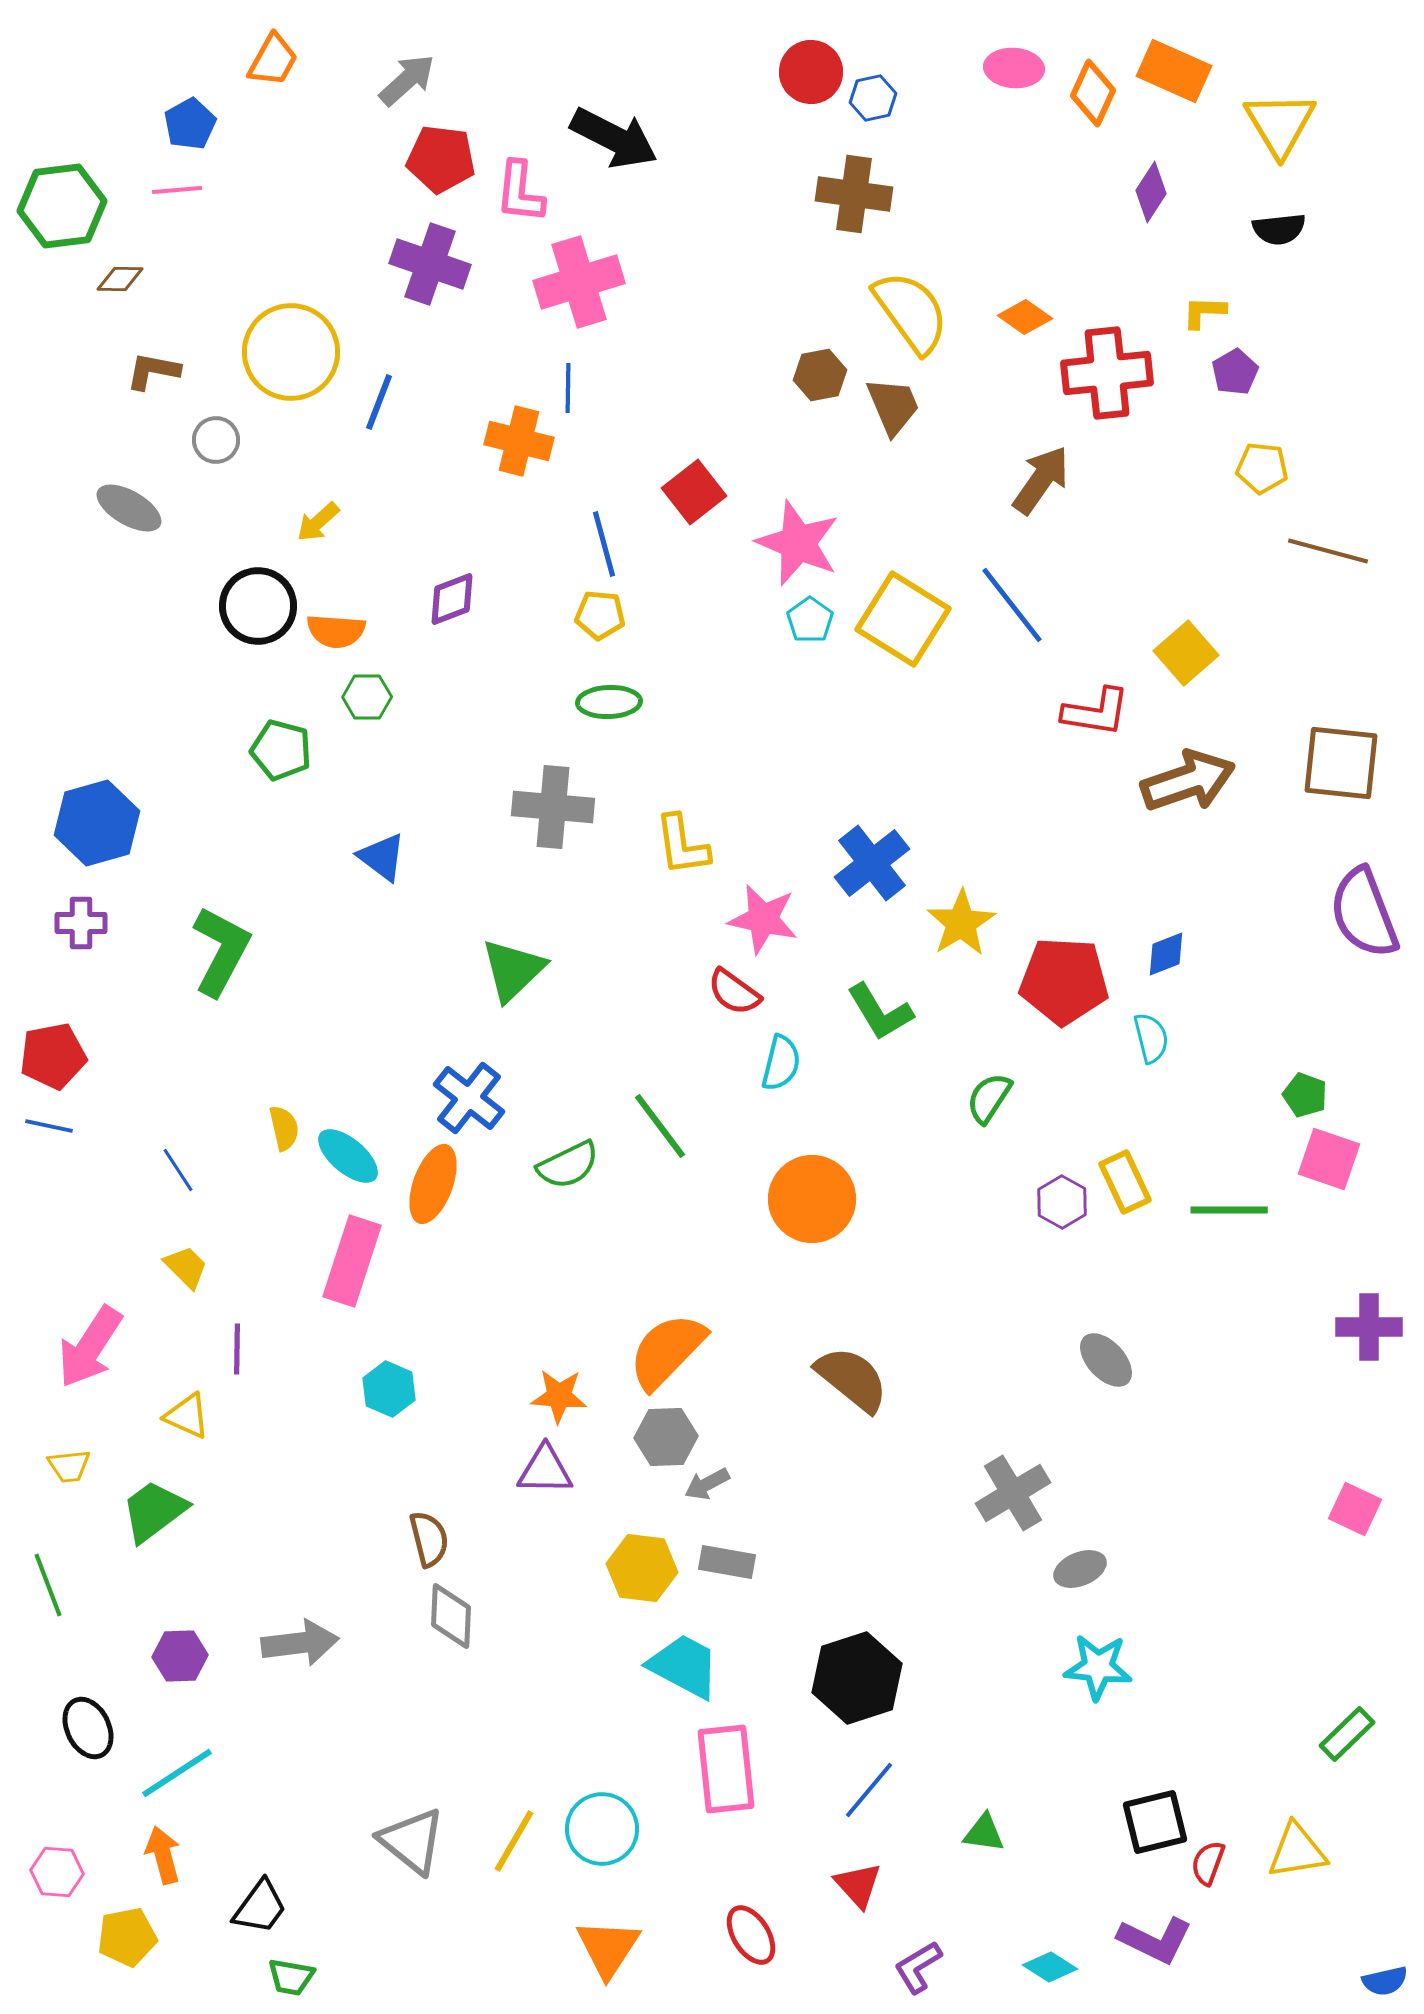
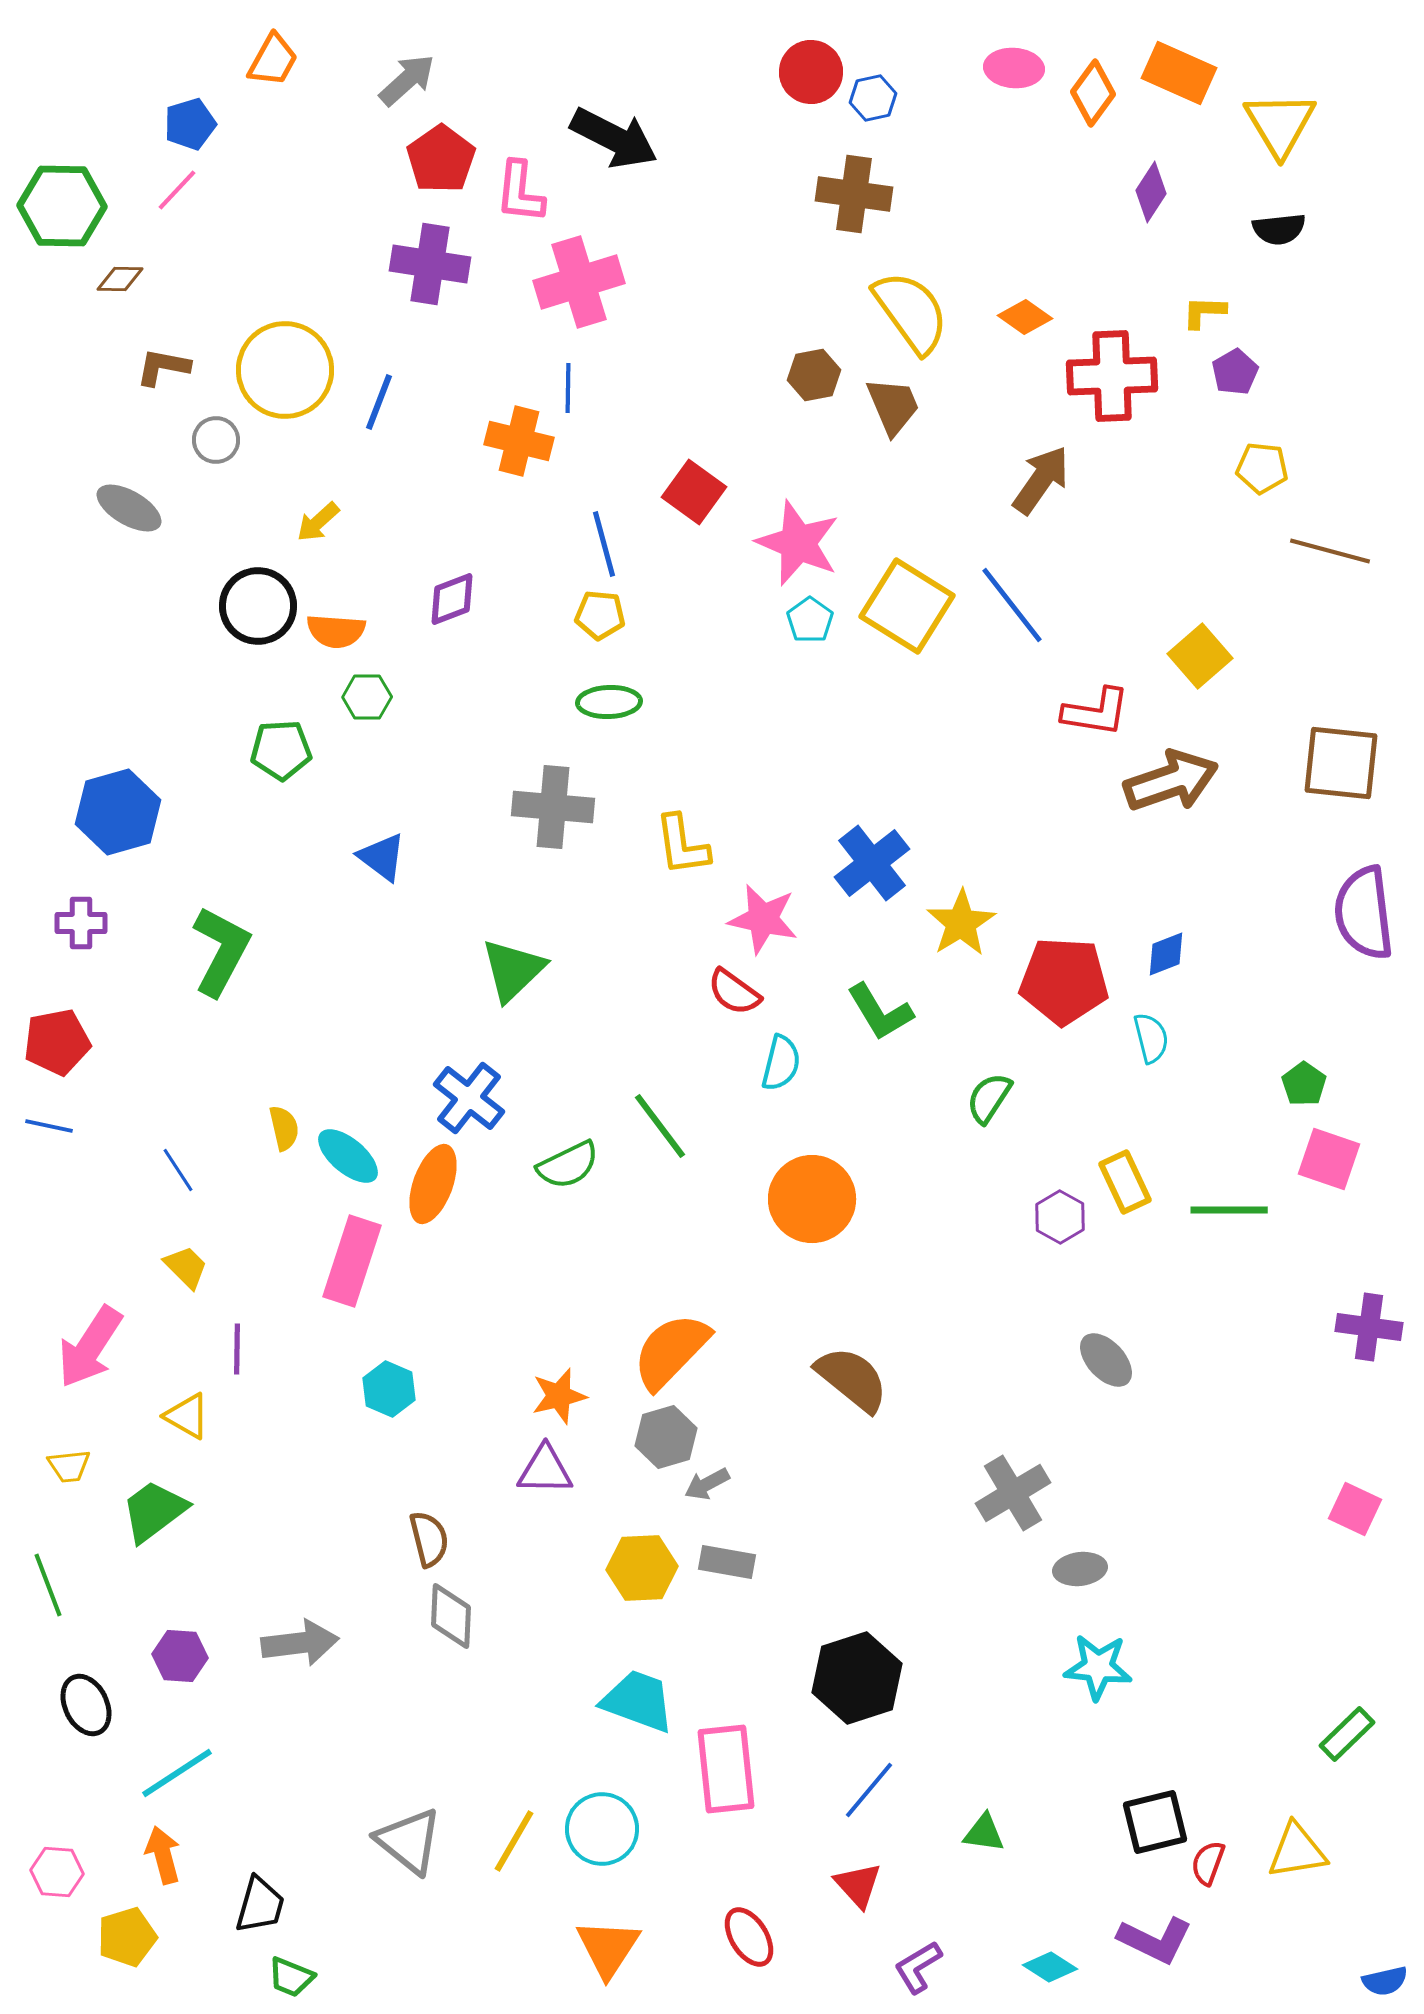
orange rectangle at (1174, 71): moved 5 px right, 2 px down
orange diamond at (1093, 93): rotated 12 degrees clockwise
blue pentagon at (190, 124): rotated 12 degrees clockwise
red pentagon at (441, 159): rotated 30 degrees clockwise
pink line at (177, 190): rotated 42 degrees counterclockwise
green hexagon at (62, 206): rotated 8 degrees clockwise
purple cross at (430, 264): rotated 10 degrees counterclockwise
yellow circle at (291, 352): moved 6 px left, 18 px down
brown L-shape at (153, 371): moved 10 px right, 4 px up
red cross at (1107, 373): moved 5 px right, 3 px down; rotated 4 degrees clockwise
brown hexagon at (820, 375): moved 6 px left
red square at (694, 492): rotated 16 degrees counterclockwise
brown line at (1328, 551): moved 2 px right
yellow square at (903, 619): moved 4 px right, 13 px up
yellow square at (1186, 653): moved 14 px right, 3 px down
green pentagon at (281, 750): rotated 18 degrees counterclockwise
brown arrow at (1188, 781): moved 17 px left
blue hexagon at (97, 823): moved 21 px right, 11 px up
purple semicircle at (1364, 913): rotated 14 degrees clockwise
red pentagon at (53, 1056): moved 4 px right, 14 px up
green pentagon at (1305, 1095): moved 1 px left, 11 px up; rotated 15 degrees clockwise
purple hexagon at (1062, 1202): moved 2 px left, 15 px down
purple cross at (1369, 1327): rotated 8 degrees clockwise
orange semicircle at (667, 1351): moved 4 px right
orange star at (559, 1396): rotated 18 degrees counterclockwise
yellow triangle at (187, 1416): rotated 6 degrees clockwise
gray hexagon at (666, 1437): rotated 14 degrees counterclockwise
yellow hexagon at (642, 1568): rotated 10 degrees counterclockwise
gray ellipse at (1080, 1569): rotated 15 degrees clockwise
purple hexagon at (180, 1656): rotated 6 degrees clockwise
cyan trapezoid at (684, 1666): moved 46 px left, 35 px down; rotated 8 degrees counterclockwise
black ellipse at (88, 1728): moved 2 px left, 23 px up
gray triangle at (412, 1841): moved 3 px left
black trapezoid at (260, 1907): moved 2 px up; rotated 20 degrees counterclockwise
red ellipse at (751, 1935): moved 2 px left, 2 px down
yellow pentagon at (127, 1937): rotated 6 degrees counterclockwise
green trapezoid at (291, 1977): rotated 12 degrees clockwise
